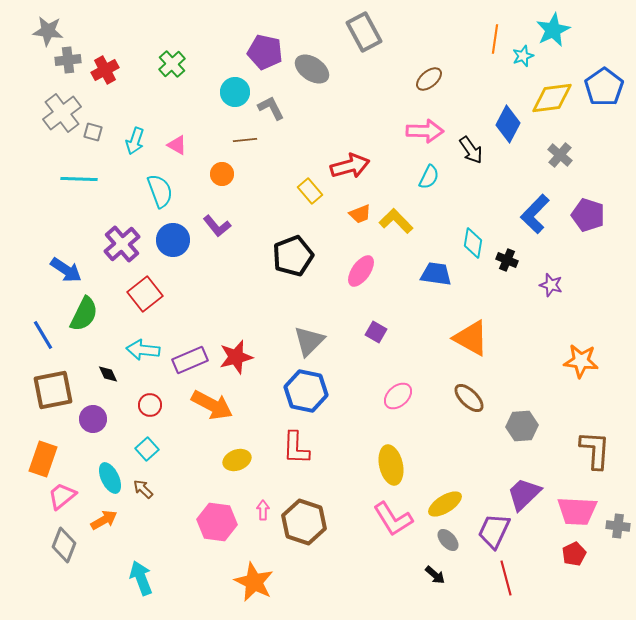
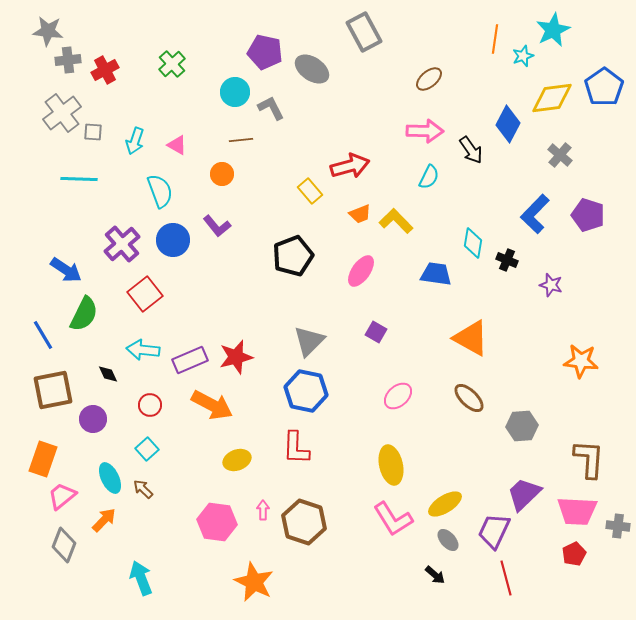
gray square at (93, 132): rotated 12 degrees counterclockwise
brown line at (245, 140): moved 4 px left
brown L-shape at (595, 450): moved 6 px left, 9 px down
orange arrow at (104, 520): rotated 16 degrees counterclockwise
